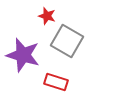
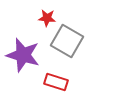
red star: moved 2 px down; rotated 12 degrees counterclockwise
